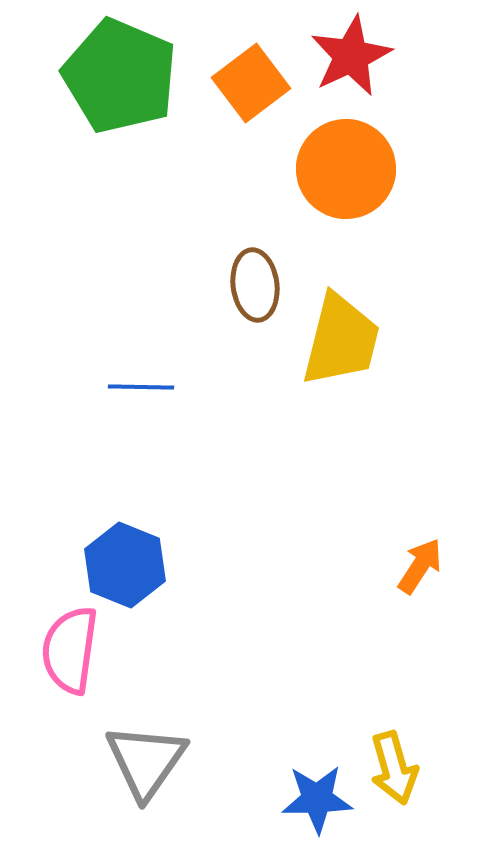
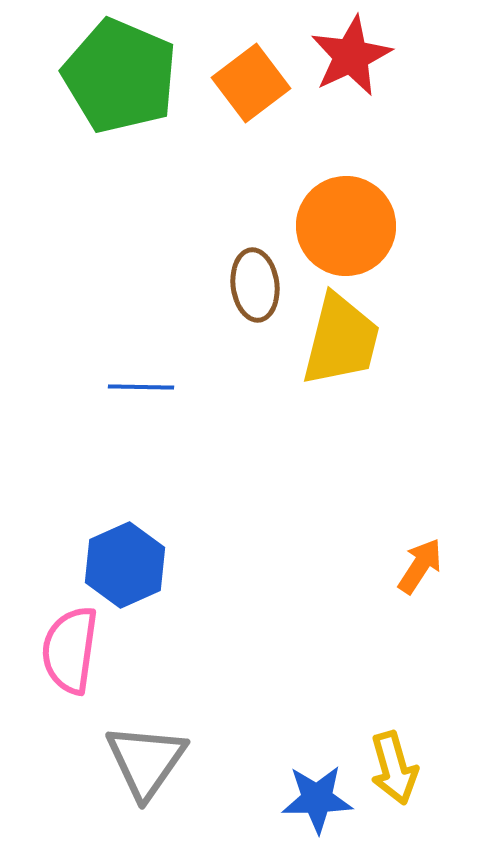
orange circle: moved 57 px down
blue hexagon: rotated 14 degrees clockwise
